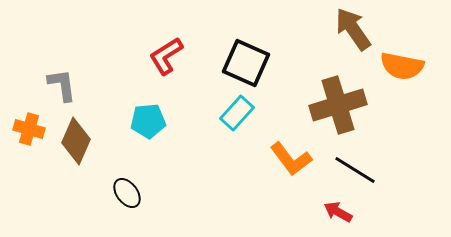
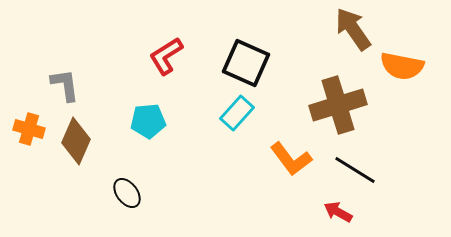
gray L-shape: moved 3 px right
